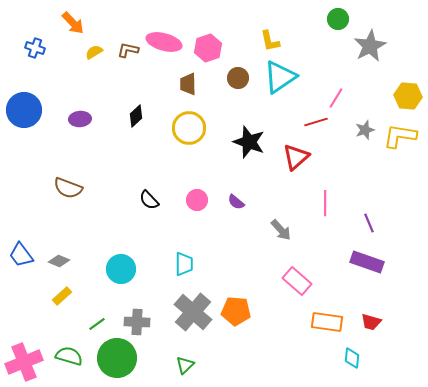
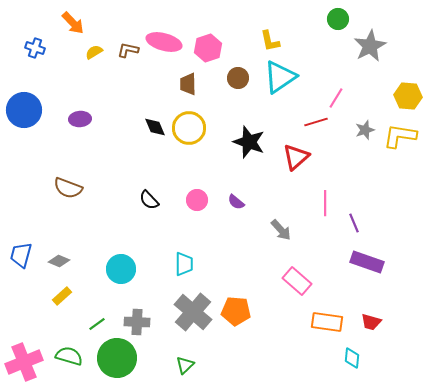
black diamond at (136, 116): moved 19 px right, 11 px down; rotated 70 degrees counterclockwise
purple line at (369, 223): moved 15 px left
blue trapezoid at (21, 255): rotated 52 degrees clockwise
